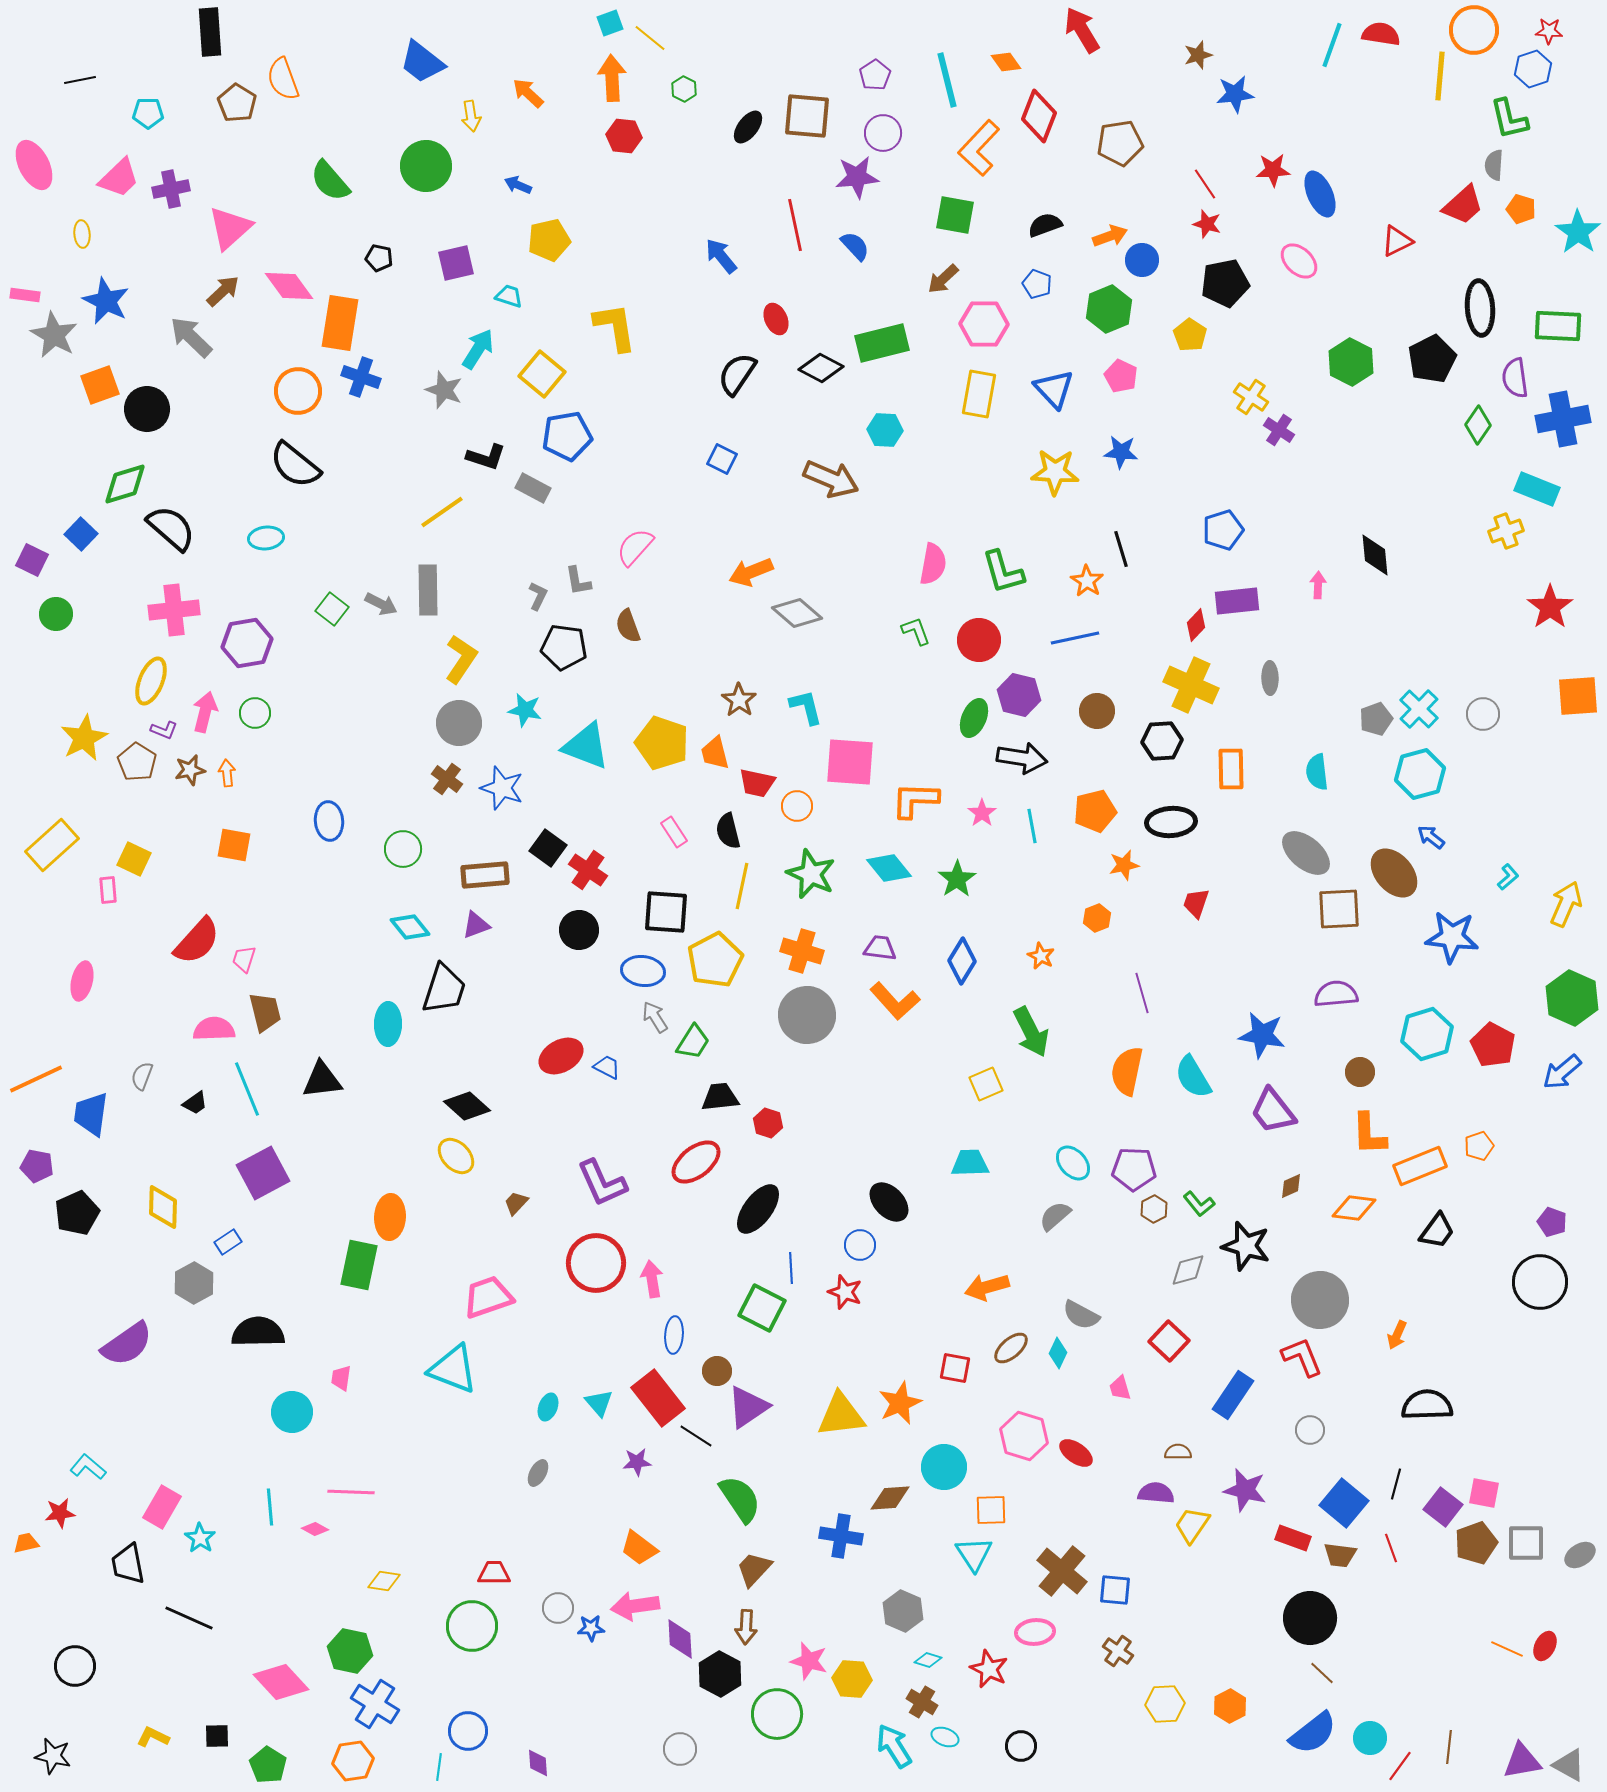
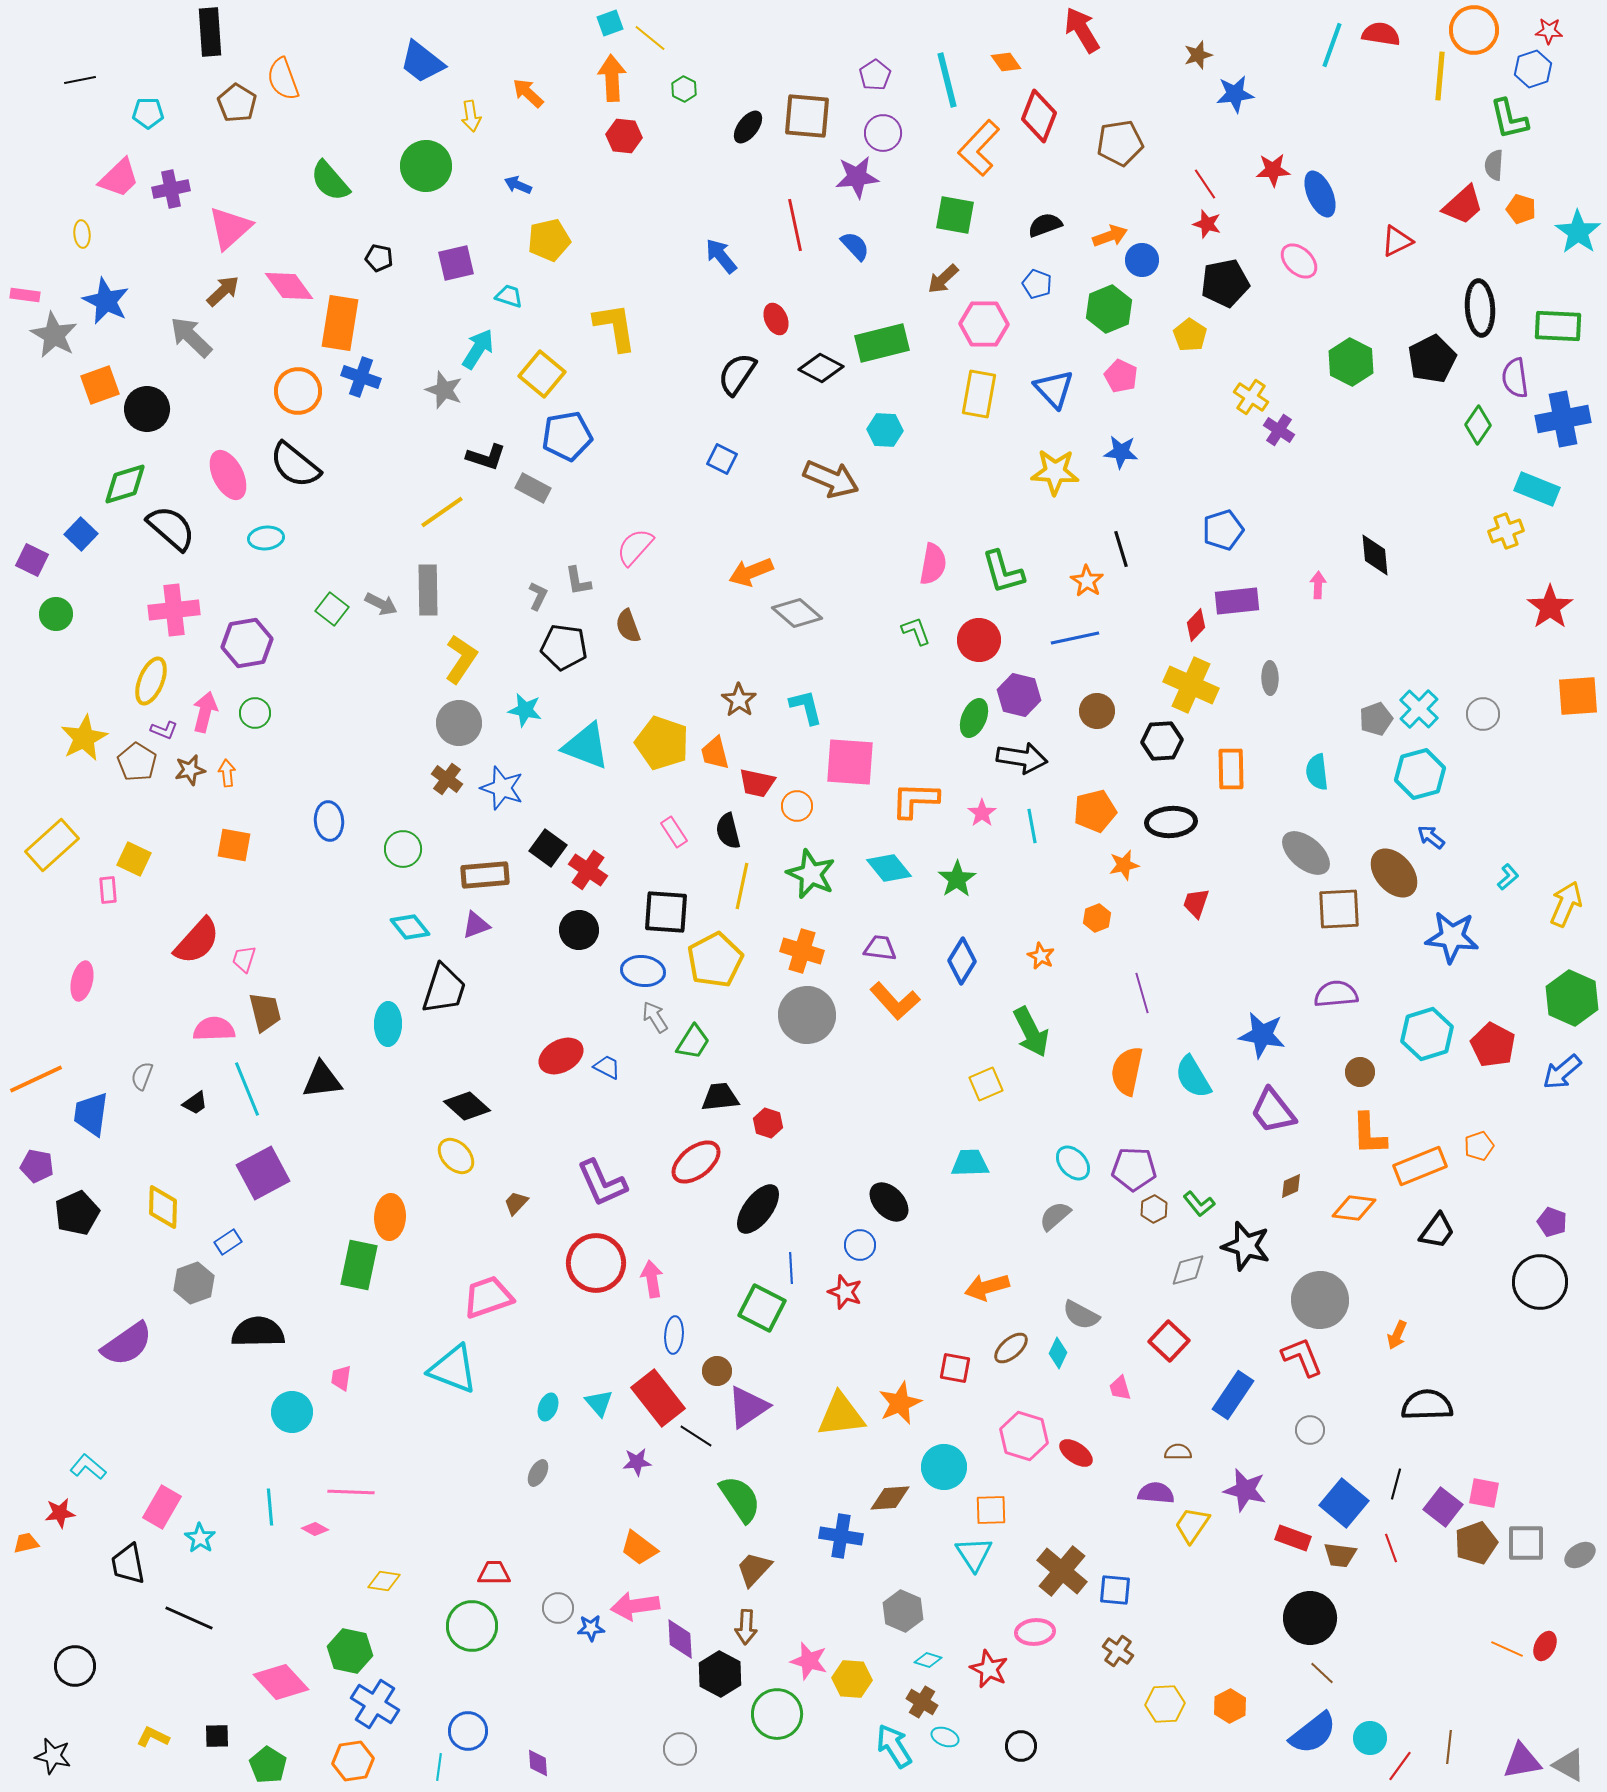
pink ellipse at (34, 165): moved 194 px right, 310 px down
gray hexagon at (194, 1283): rotated 9 degrees clockwise
